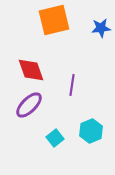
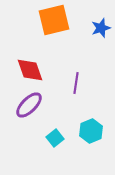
blue star: rotated 12 degrees counterclockwise
red diamond: moved 1 px left
purple line: moved 4 px right, 2 px up
